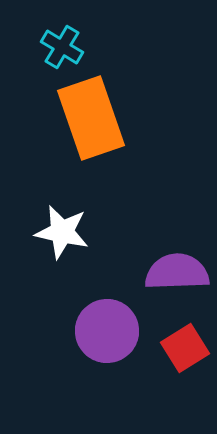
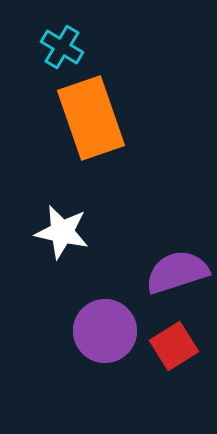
purple semicircle: rotated 16 degrees counterclockwise
purple circle: moved 2 px left
red square: moved 11 px left, 2 px up
